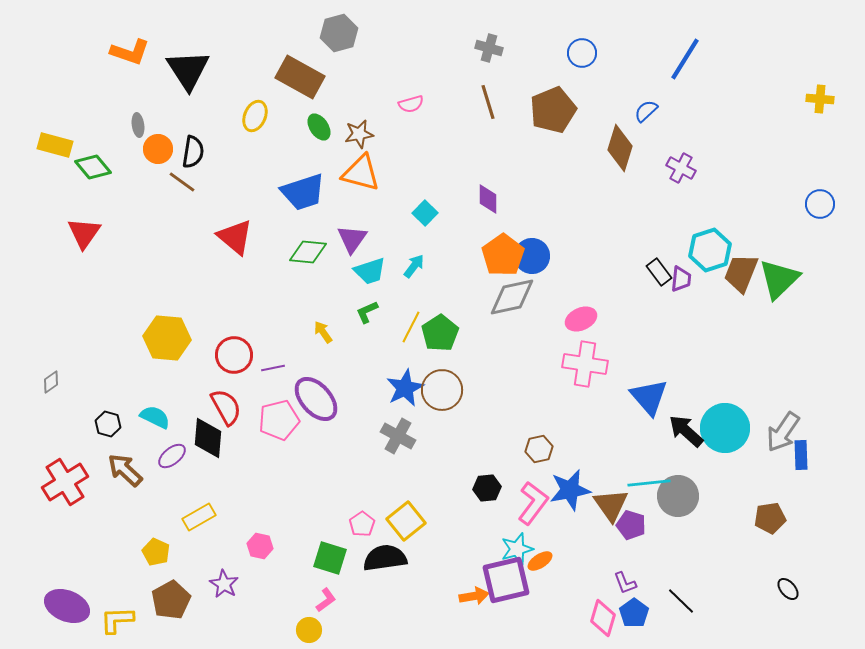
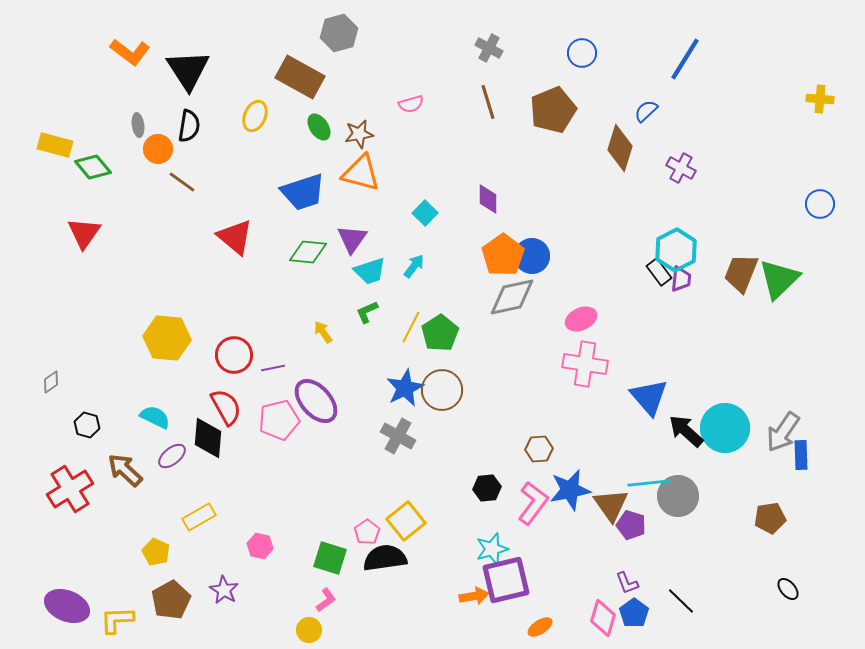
gray cross at (489, 48): rotated 12 degrees clockwise
orange L-shape at (130, 52): rotated 18 degrees clockwise
black semicircle at (193, 152): moved 4 px left, 26 px up
cyan hexagon at (710, 250): moved 34 px left; rotated 9 degrees counterclockwise
purple ellipse at (316, 399): moved 2 px down
black hexagon at (108, 424): moved 21 px left, 1 px down
brown hexagon at (539, 449): rotated 8 degrees clockwise
red cross at (65, 482): moved 5 px right, 7 px down
pink pentagon at (362, 524): moved 5 px right, 8 px down
cyan star at (517, 549): moved 25 px left
orange ellipse at (540, 561): moved 66 px down
purple L-shape at (625, 583): moved 2 px right
purple star at (224, 584): moved 6 px down
